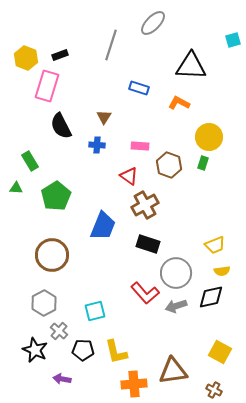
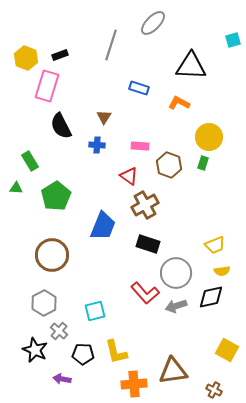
black pentagon at (83, 350): moved 4 px down
yellow square at (220, 352): moved 7 px right, 2 px up
